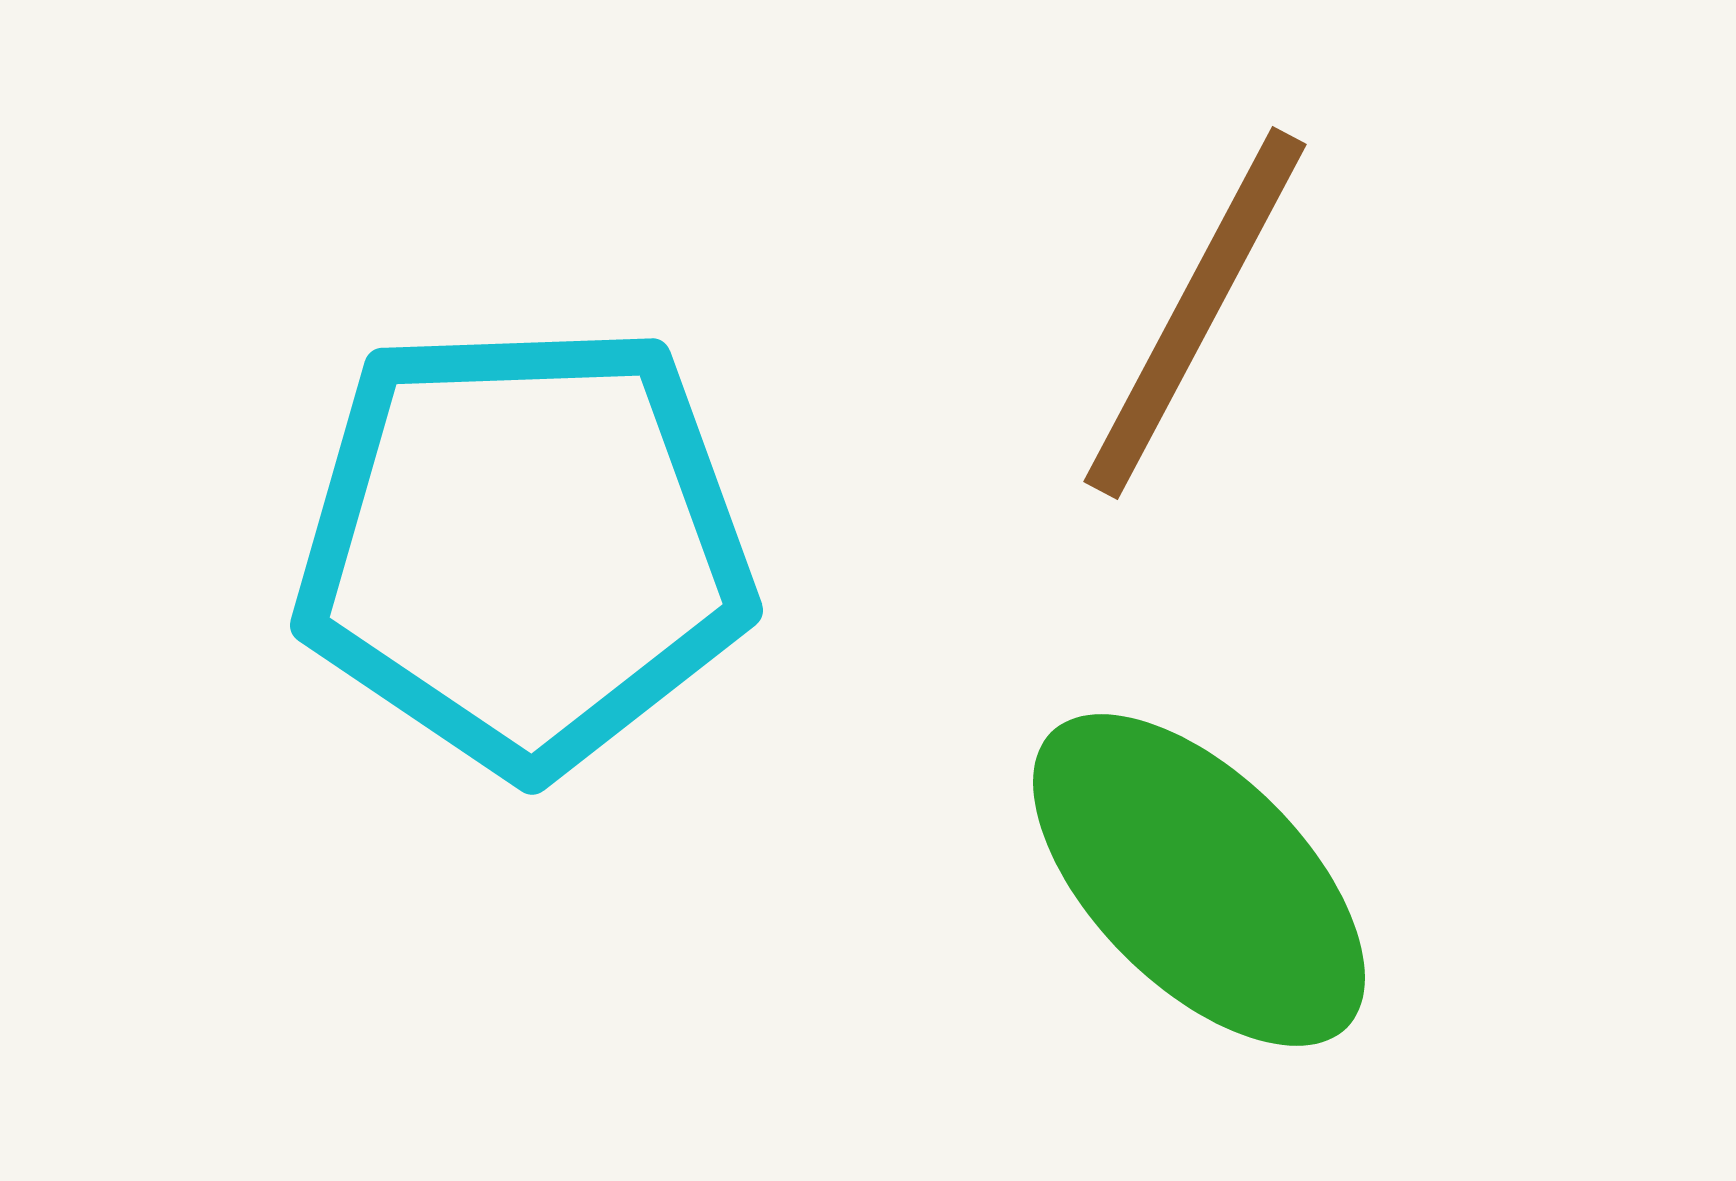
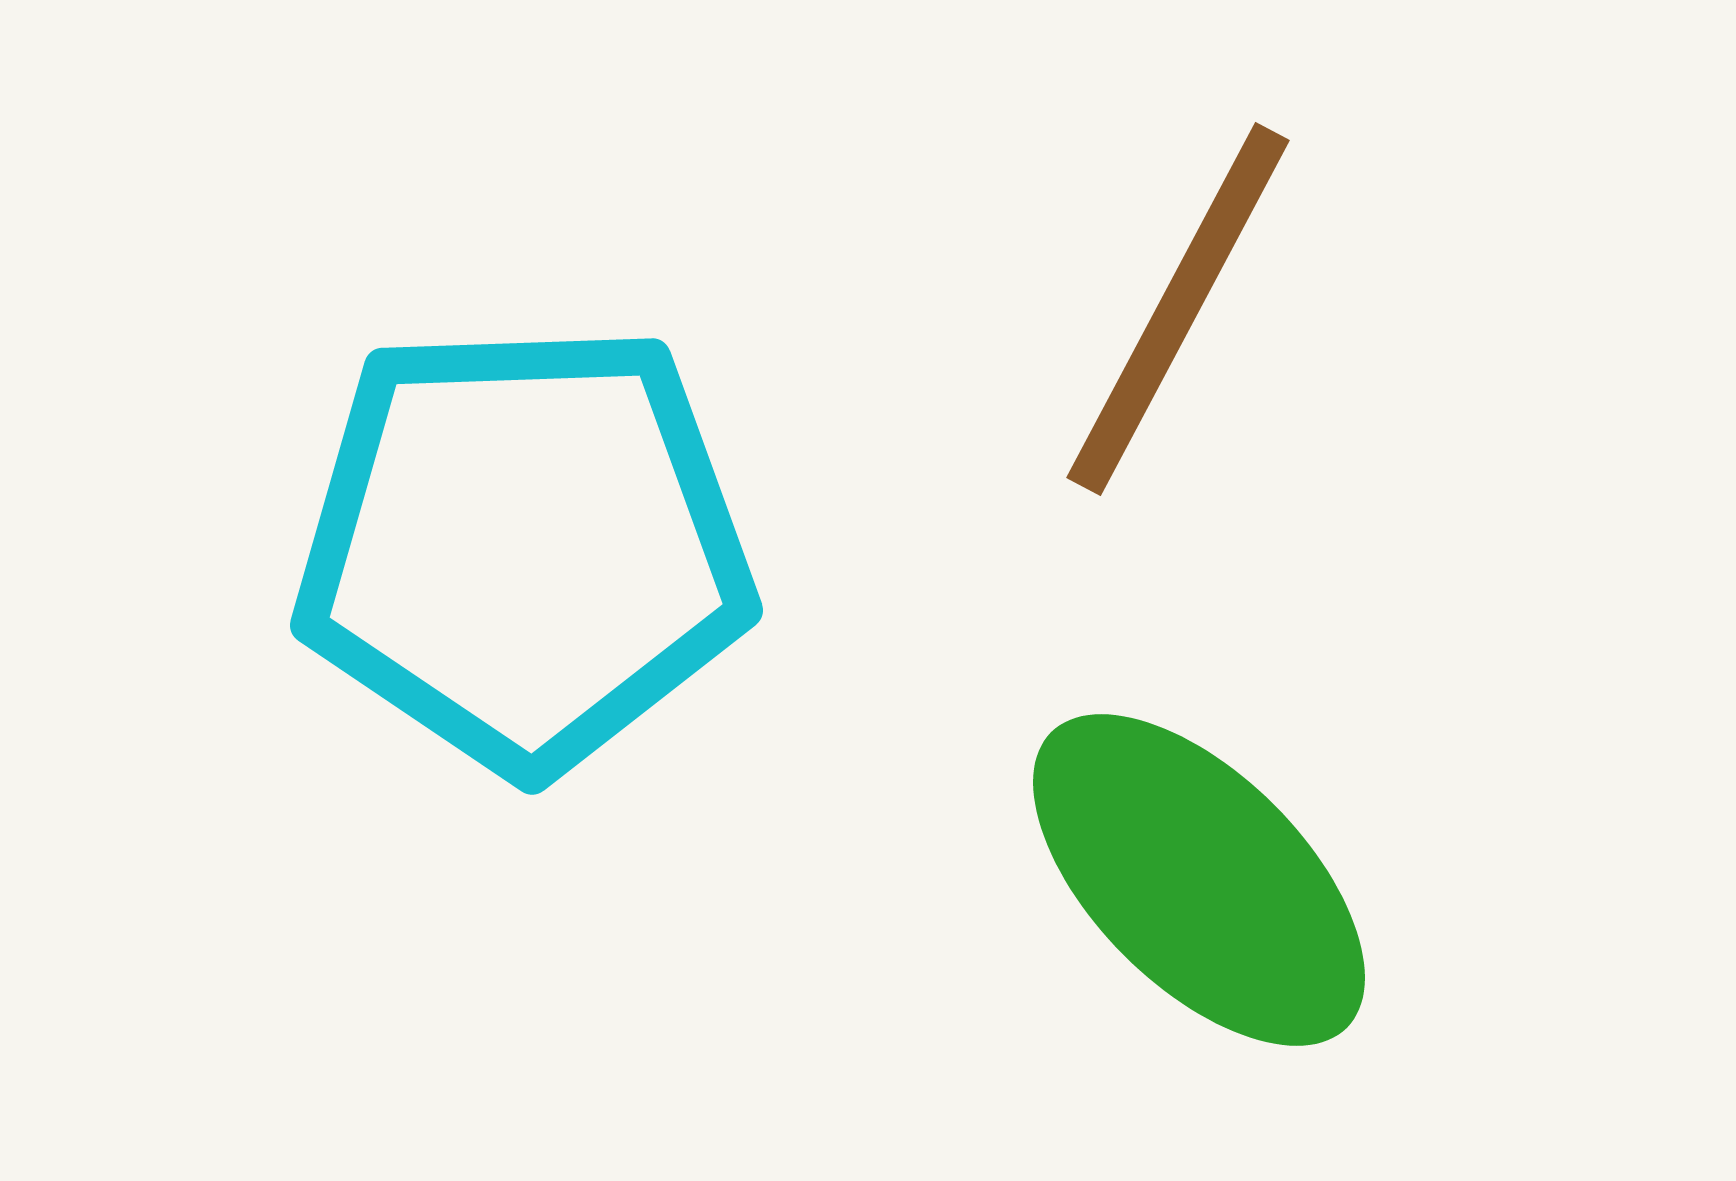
brown line: moved 17 px left, 4 px up
